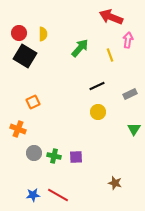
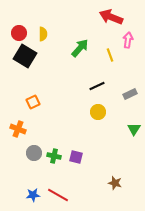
purple square: rotated 16 degrees clockwise
